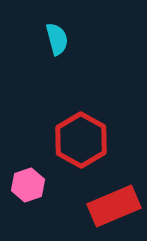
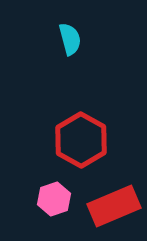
cyan semicircle: moved 13 px right
pink hexagon: moved 26 px right, 14 px down
